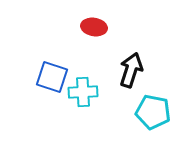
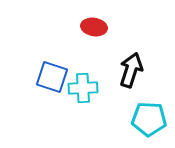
cyan cross: moved 4 px up
cyan pentagon: moved 4 px left, 7 px down; rotated 8 degrees counterclockwise
